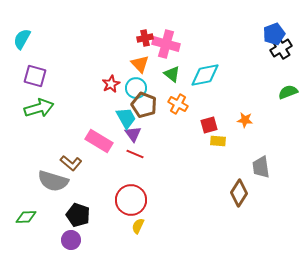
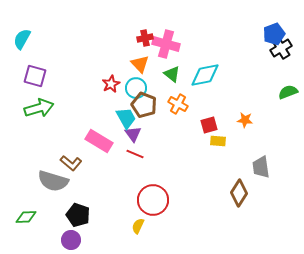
red circle: moved 22 px right
